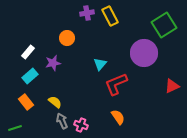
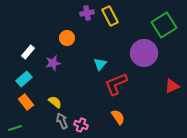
cyan rectangle: moved 6 px left, 3 px down
